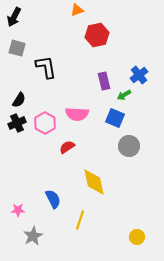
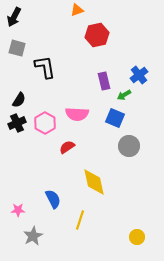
black L-shape: moved 1 px left
